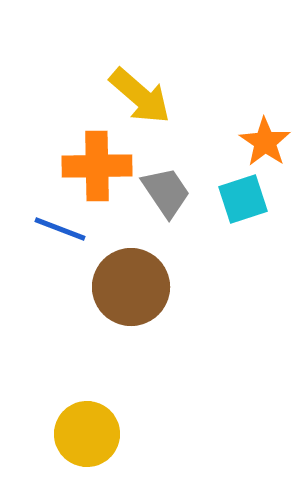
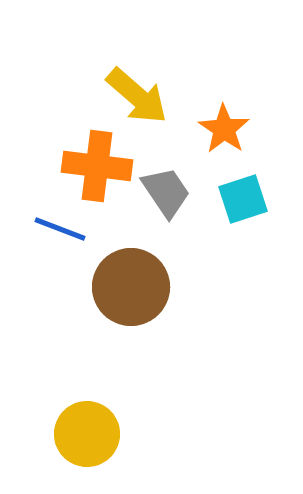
yellow arrow: moved 3 px left
orange star: moved 41 px left, 13 px up
orange cross: rotated 8 degrees clockwise
